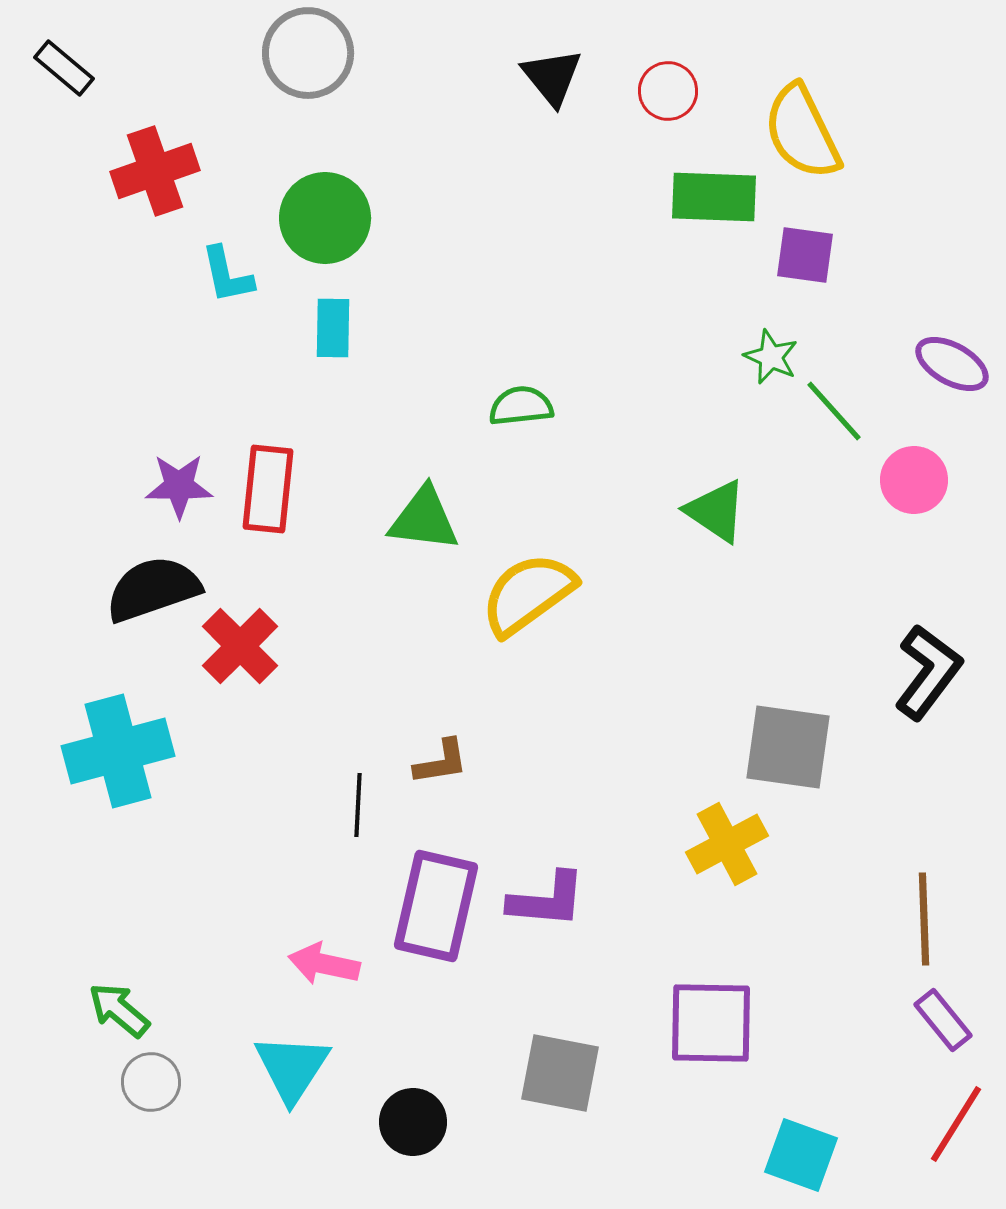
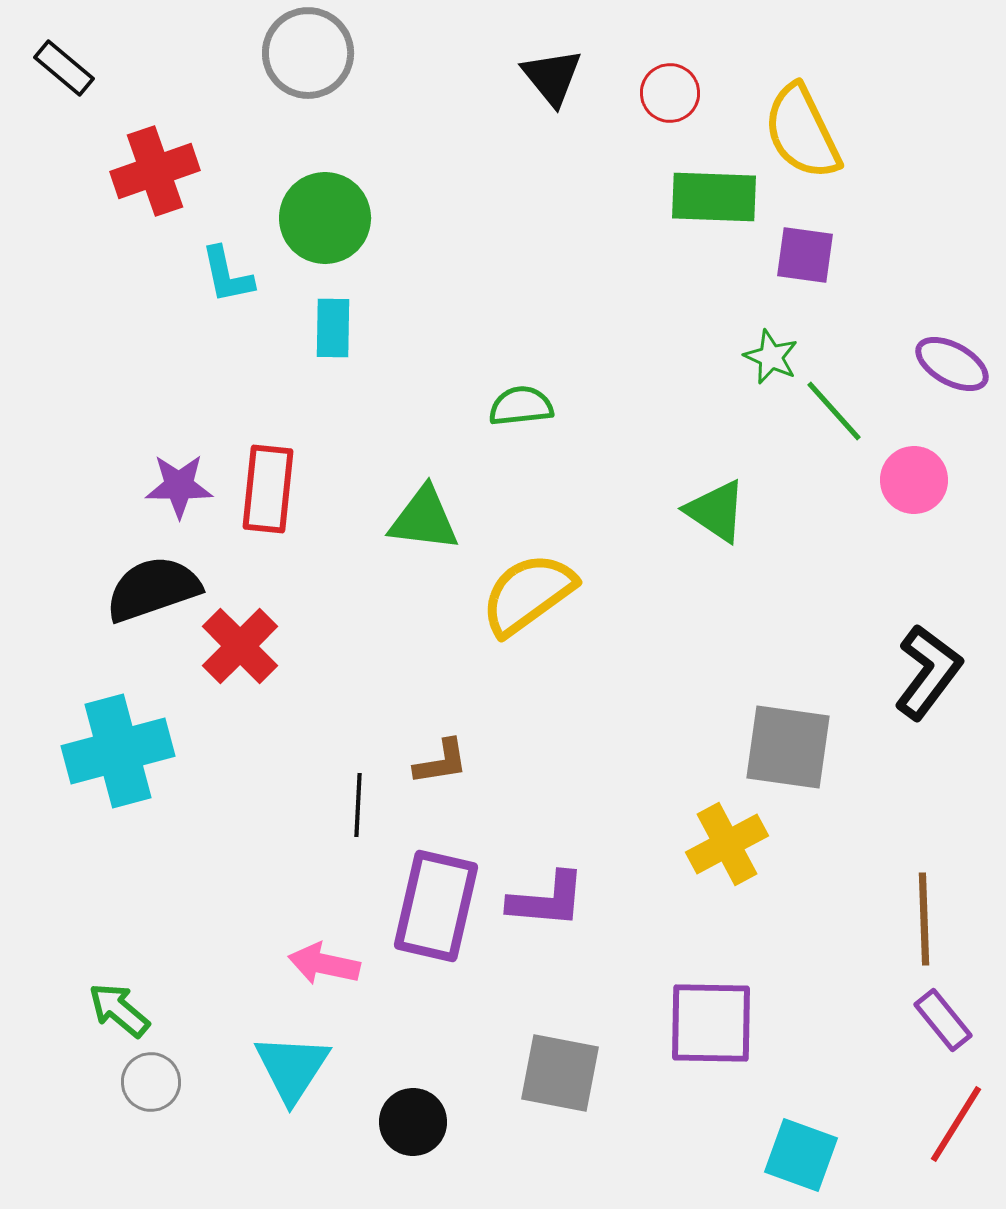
red circle at (668, 91): moved 2 px right, 2 px down
